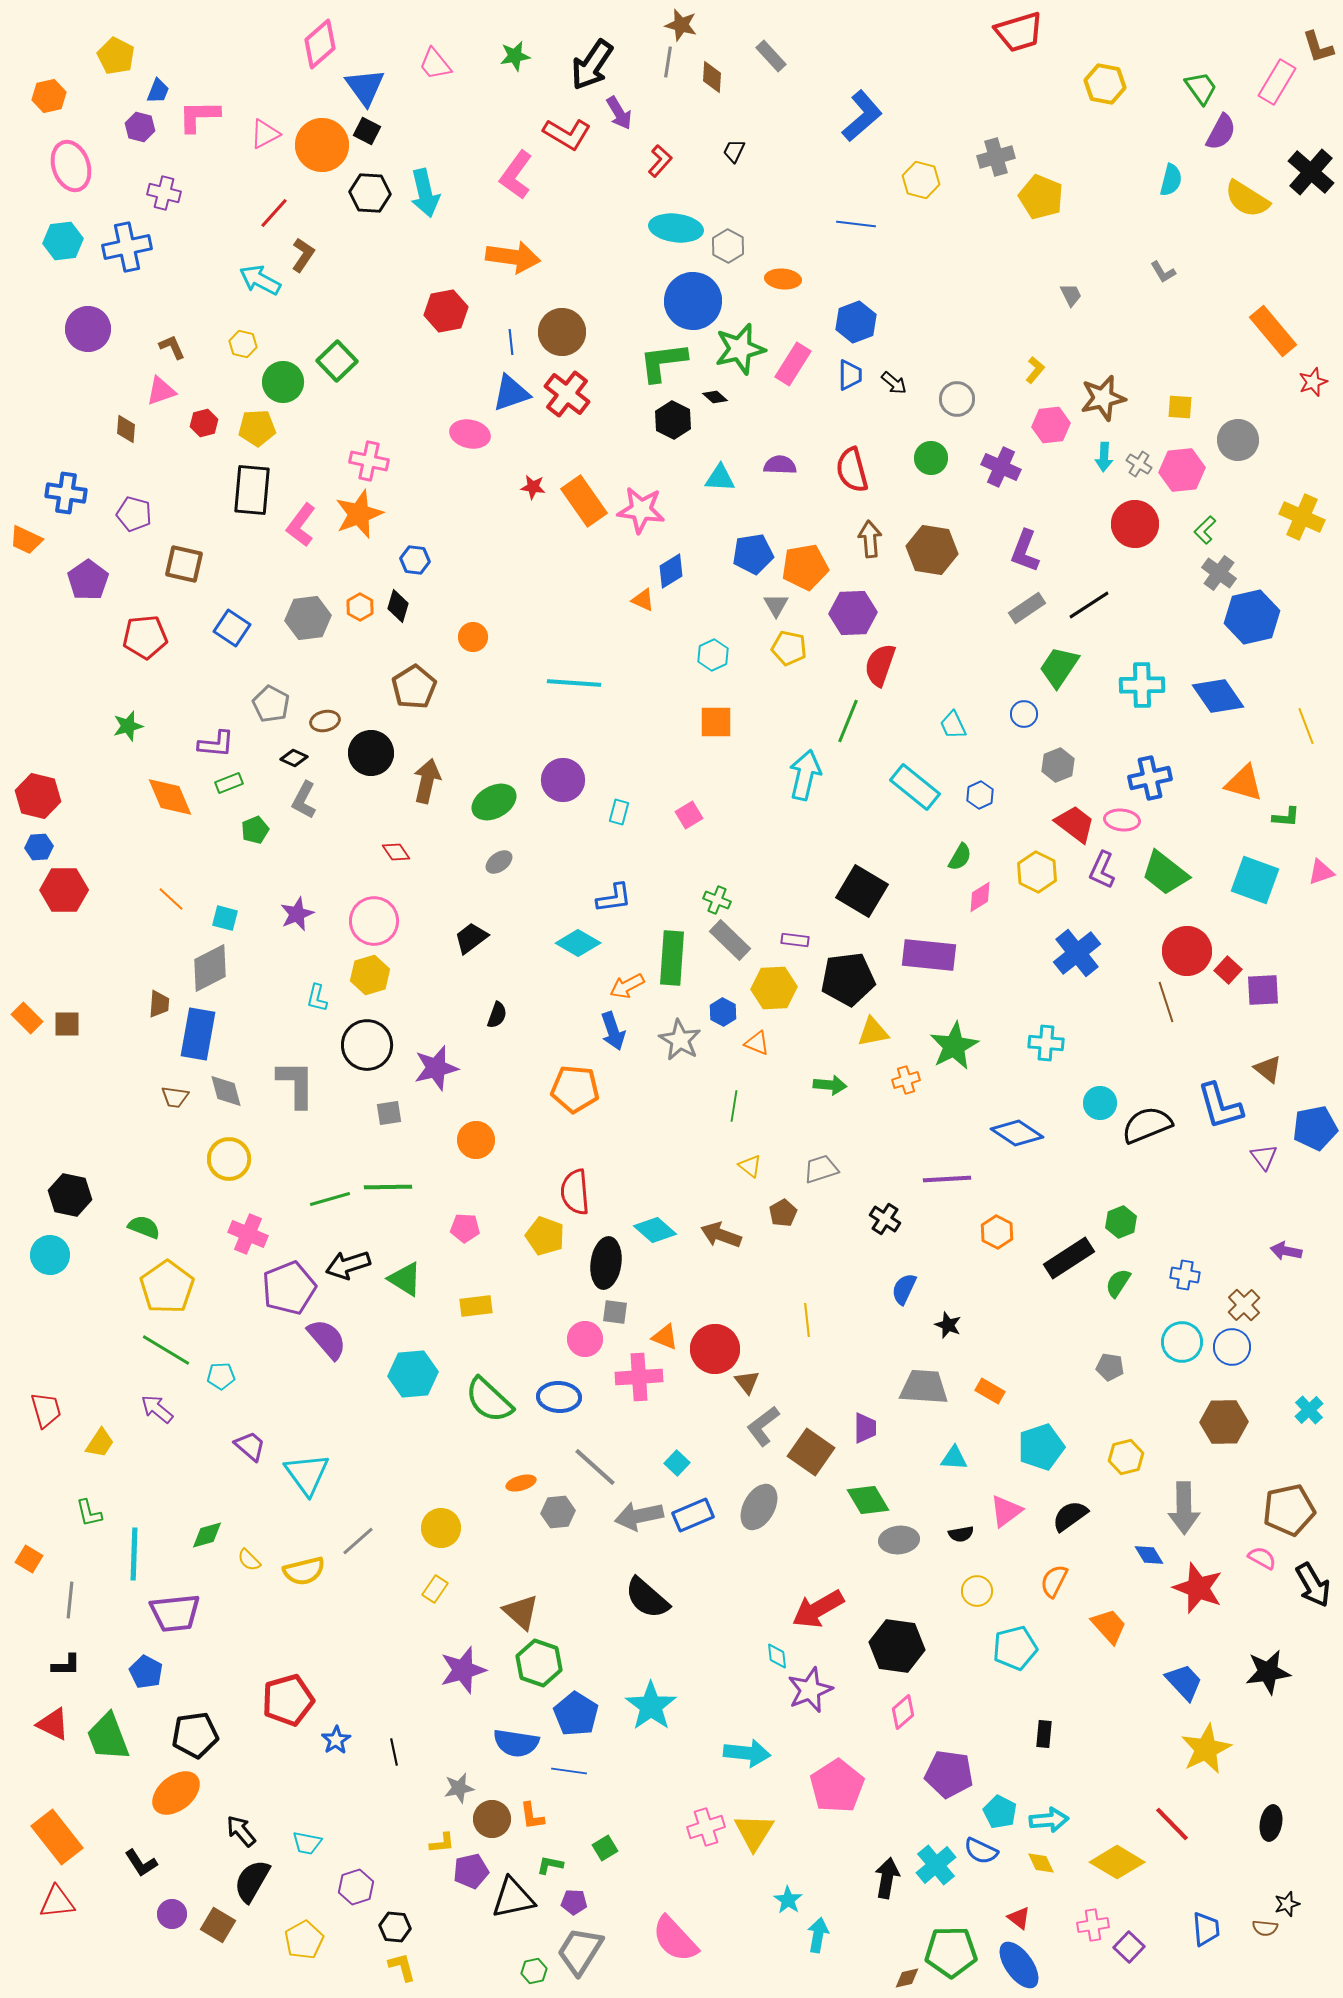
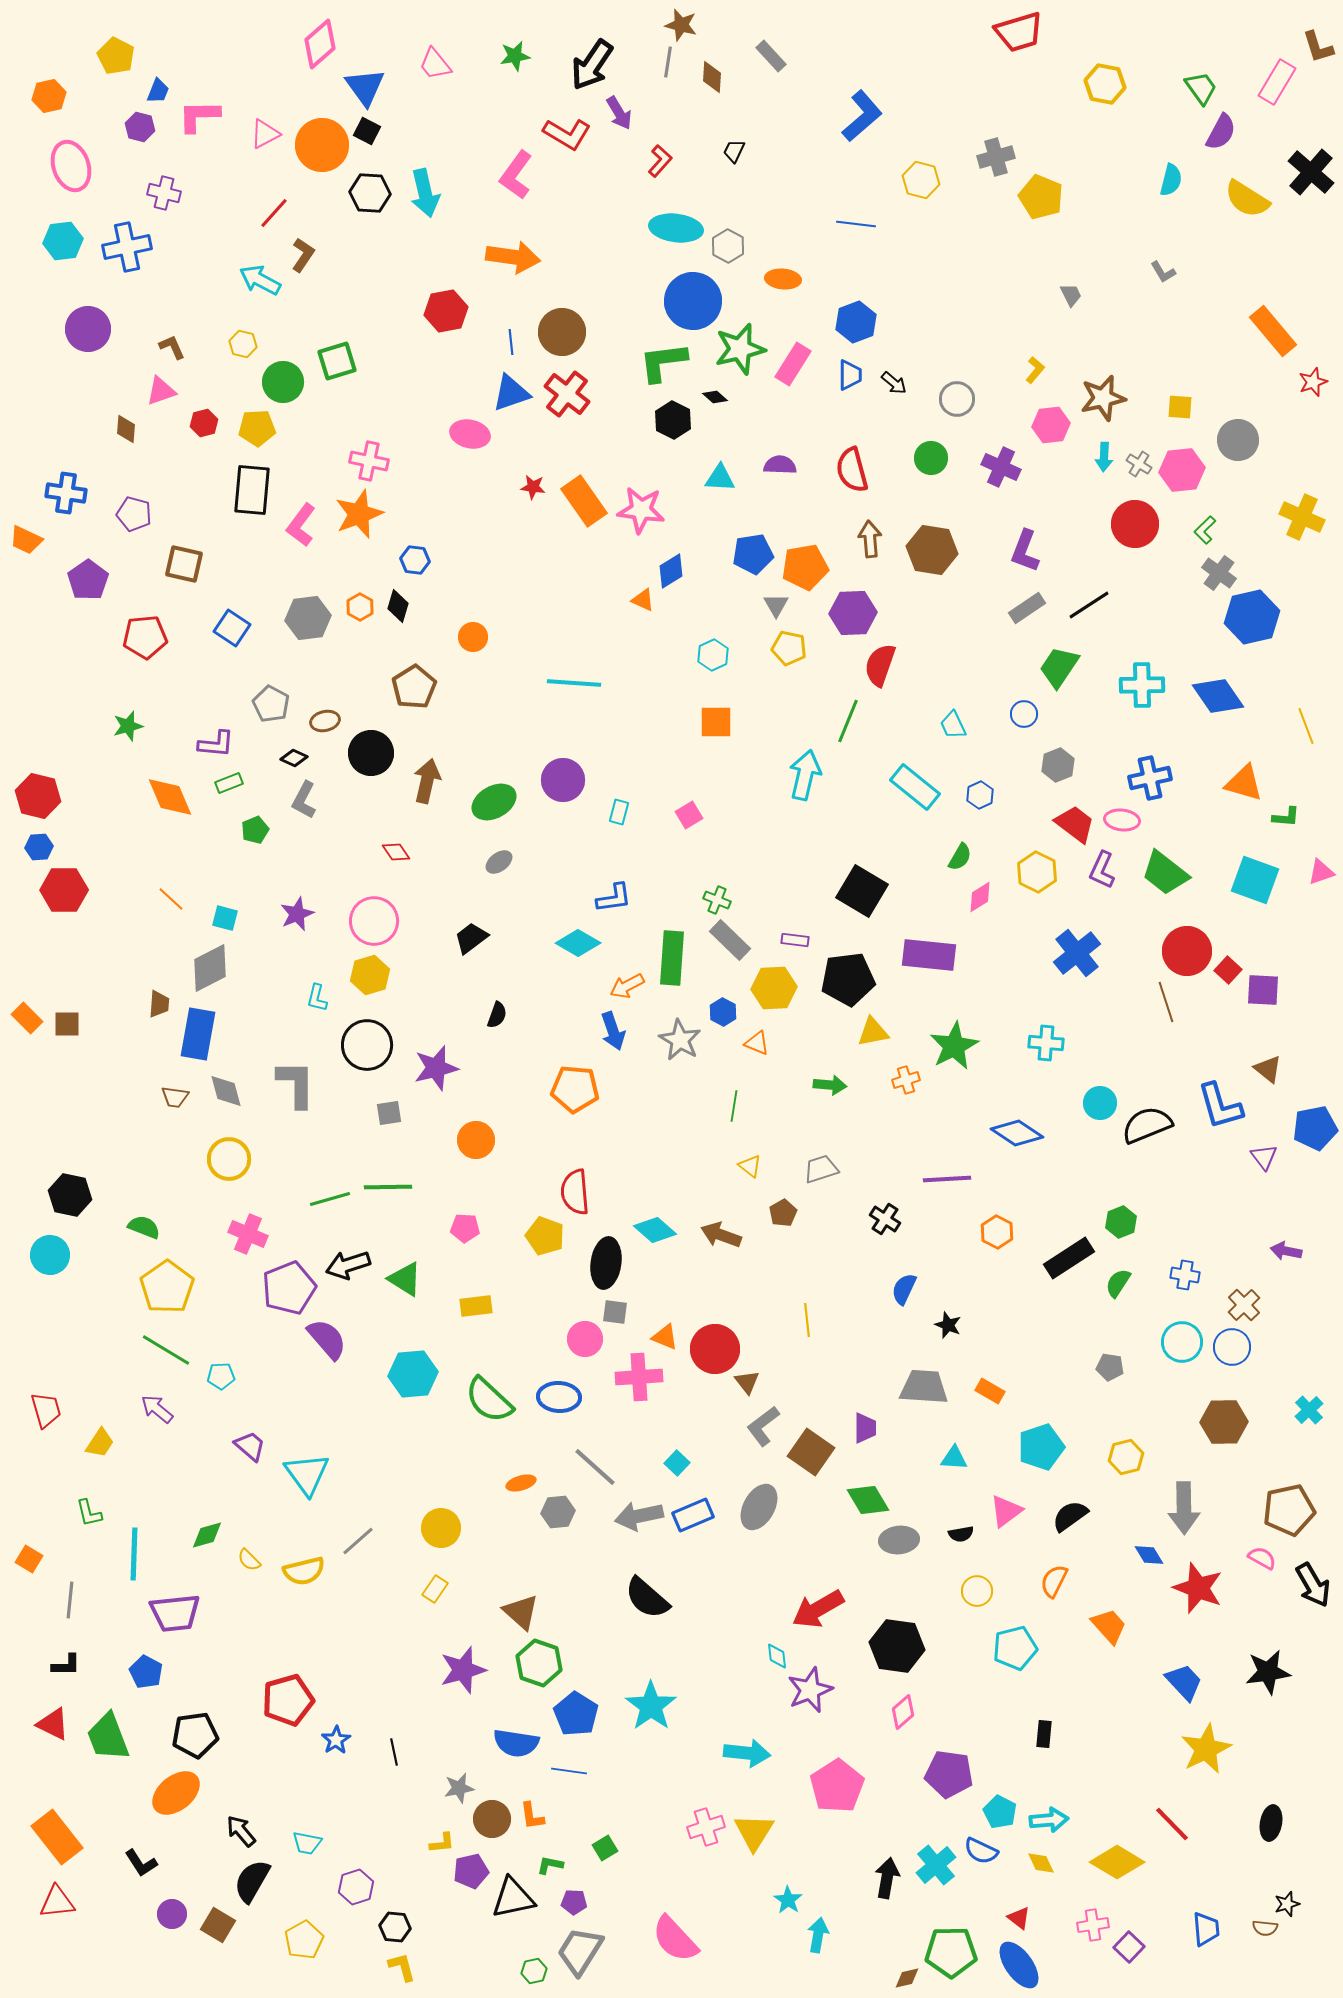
green square at (337, 361): rotated 27 degrees clockwise
purple square at (1263, 990): rotated 6 degrees clockwise
